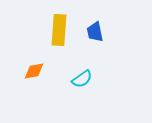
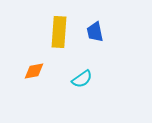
yellow rectangle: moved 2 px down
